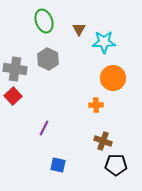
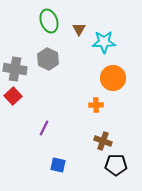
green ellipse: moved 5 px right
